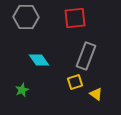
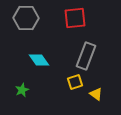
gray hexagon: moved 1 px down
